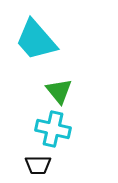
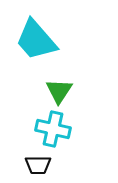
green triangle: rotated 12 degrees clockwise
